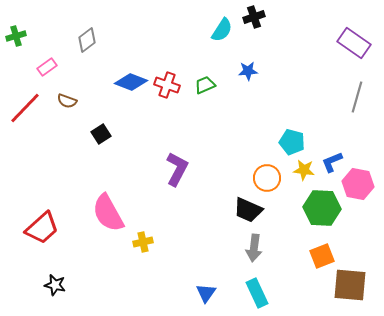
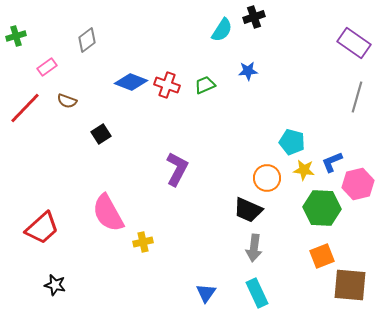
pink hexagon: rotated 24 degrees counterclockwise
